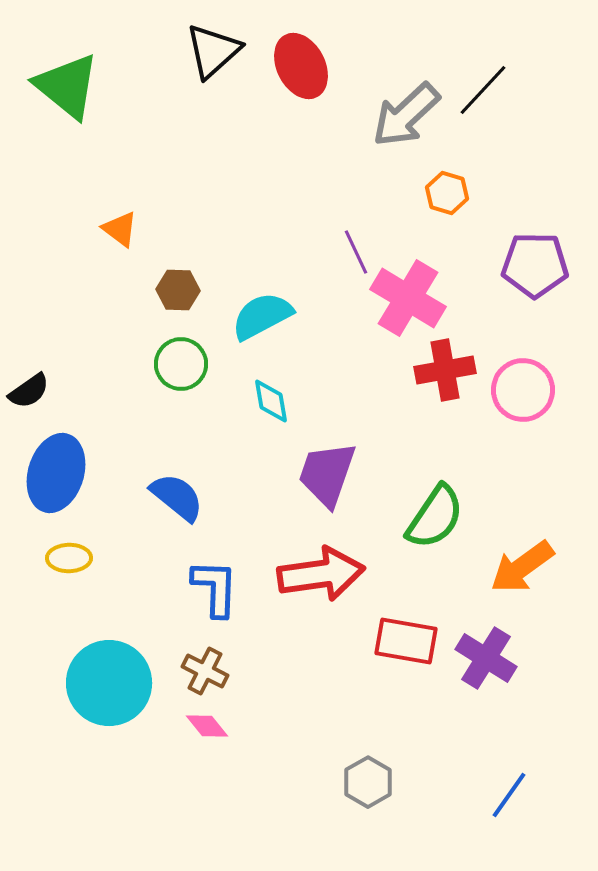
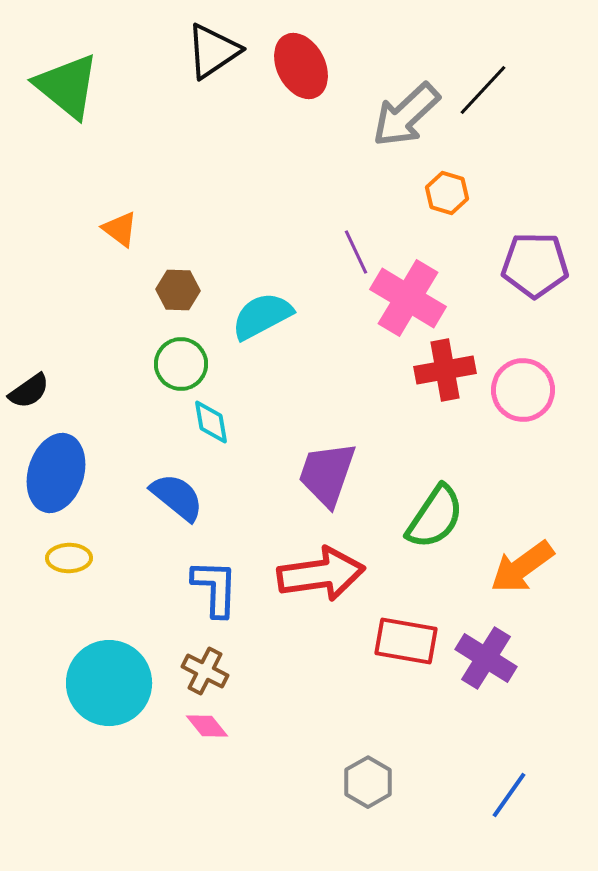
black triangle: rotated 8 degrees clockwise
cyan diamond: moved 60 px left, 21 px down
